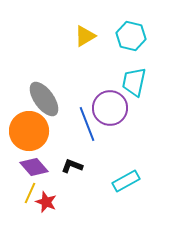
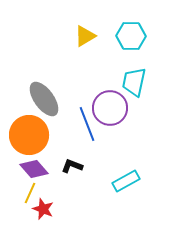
cyan hexagon: rotated 12 degrees counterclockwise
orange circle: moved 4 px down
purple diamond: moved 2 px down
red star: moved 3 px left, 7 px down
